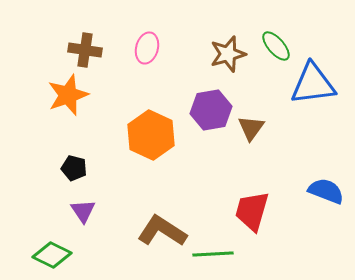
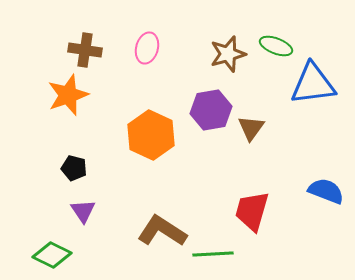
green ellipse: rotated 28 degrees counterclockwise
